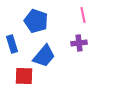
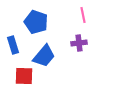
blue pentagon: moved 1 px down
blue rectangle: moved 1 px right, 1 px down
